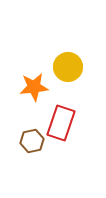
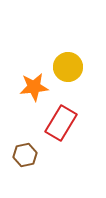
red rectangle: rotated 12 degrees clockwise
brown hexagon: moved 7 px left, 14 px down
